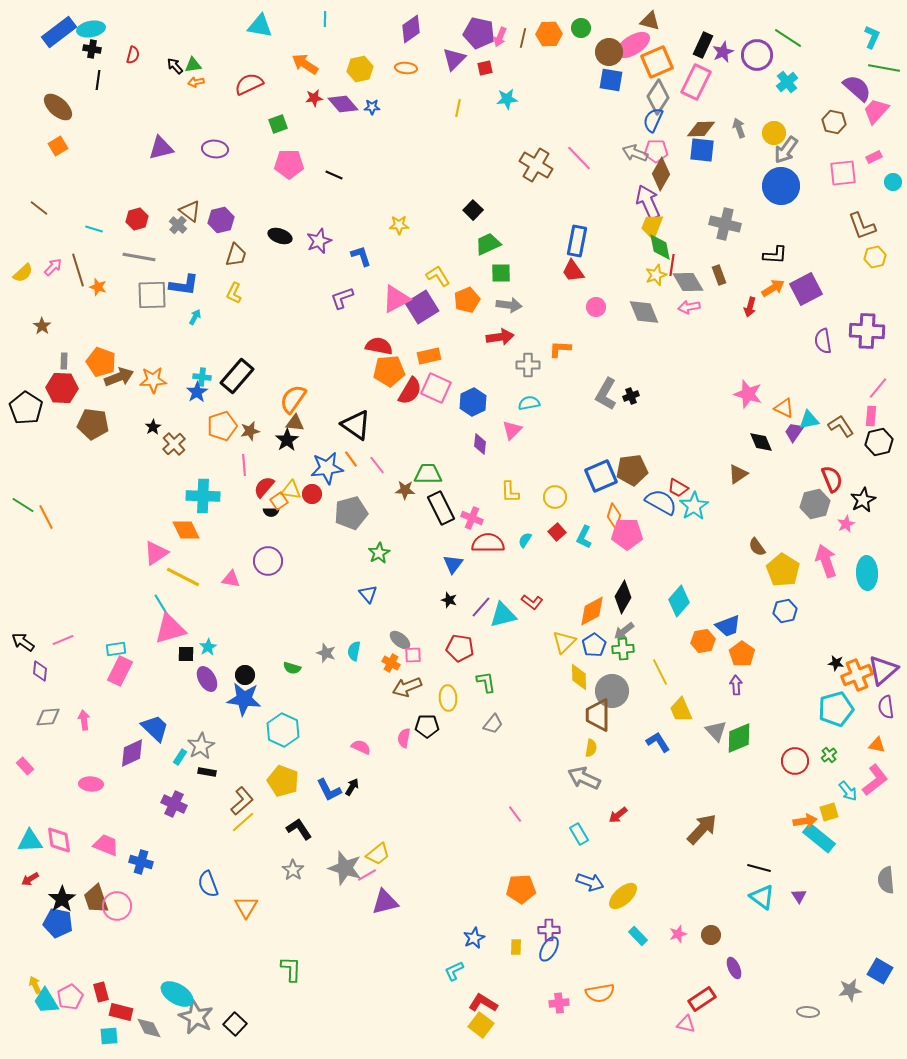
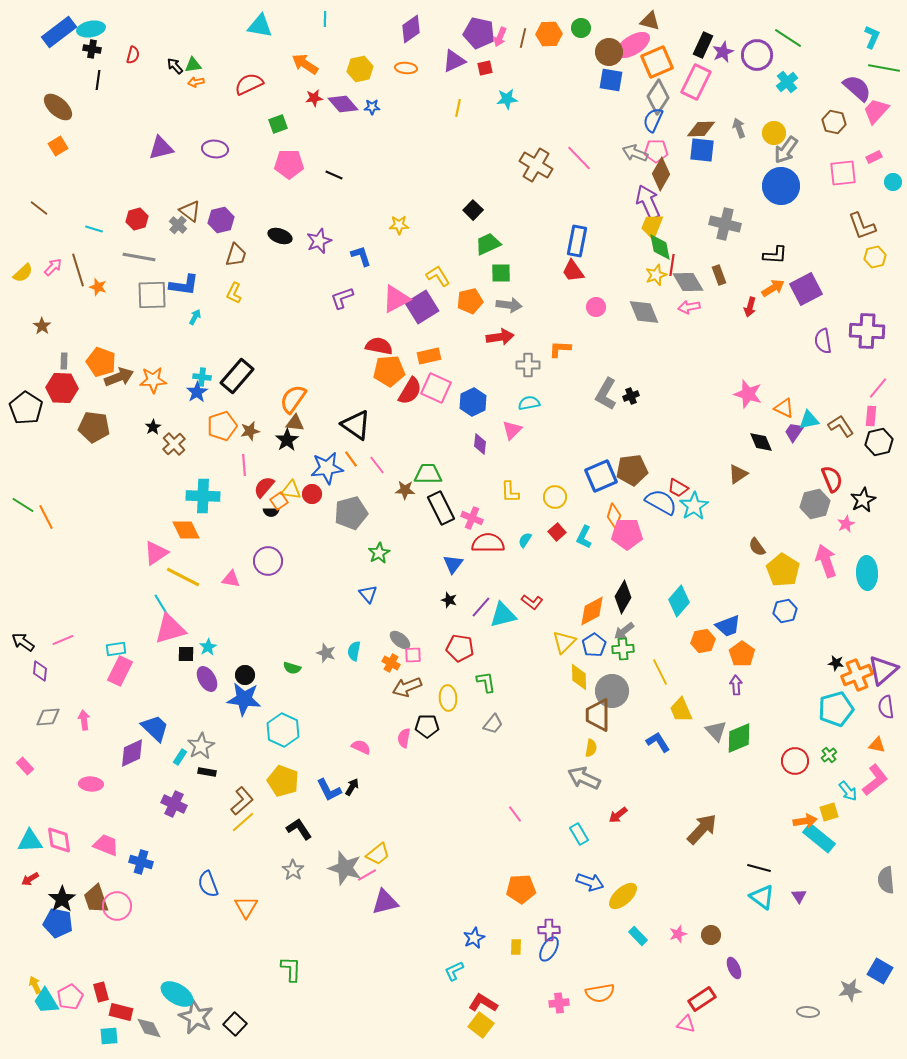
purple triangle at (454, 59): moved 2 px down; rotated 20 degrees clockwise
orange pentagon at (467, 300): moved 3 px right, 1 px down; rotated 10 degrees clockwise
brown pentagon at (93, 424): moved 1 px right, 3 px down
